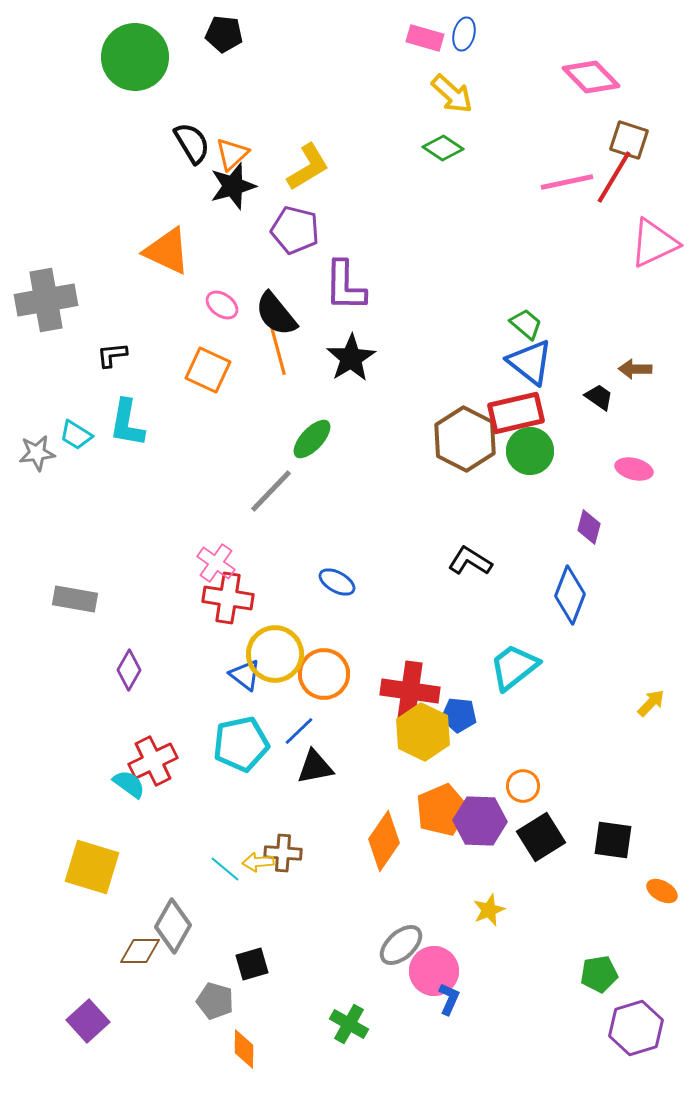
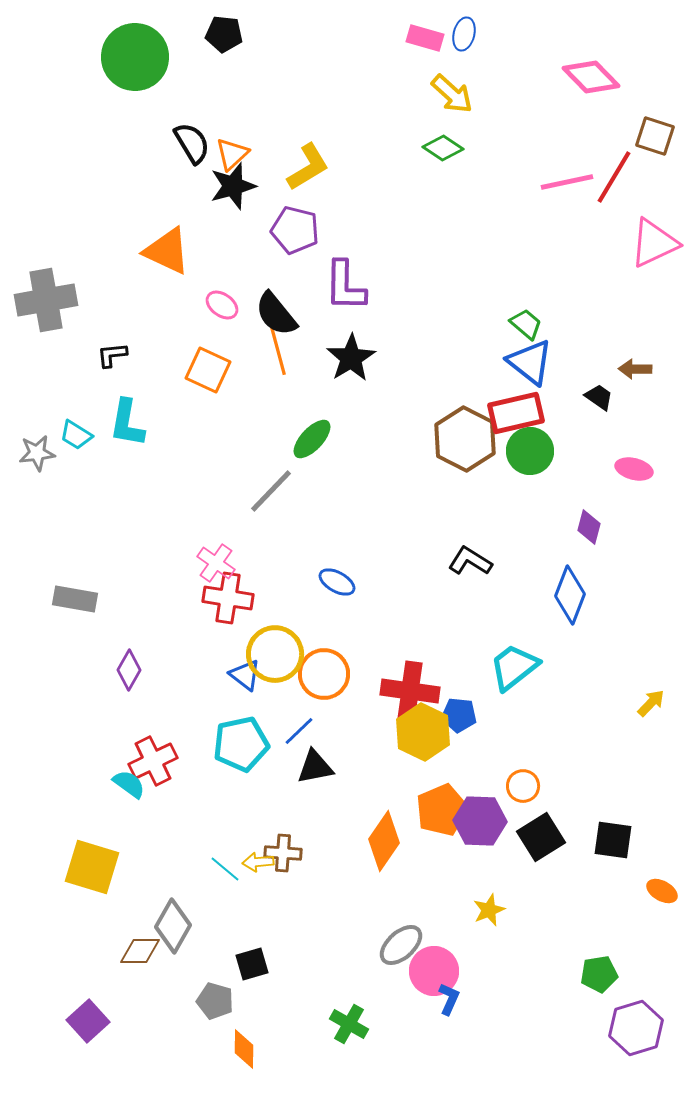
brown square at (629, 140): moved 26 px right, 4 px up
